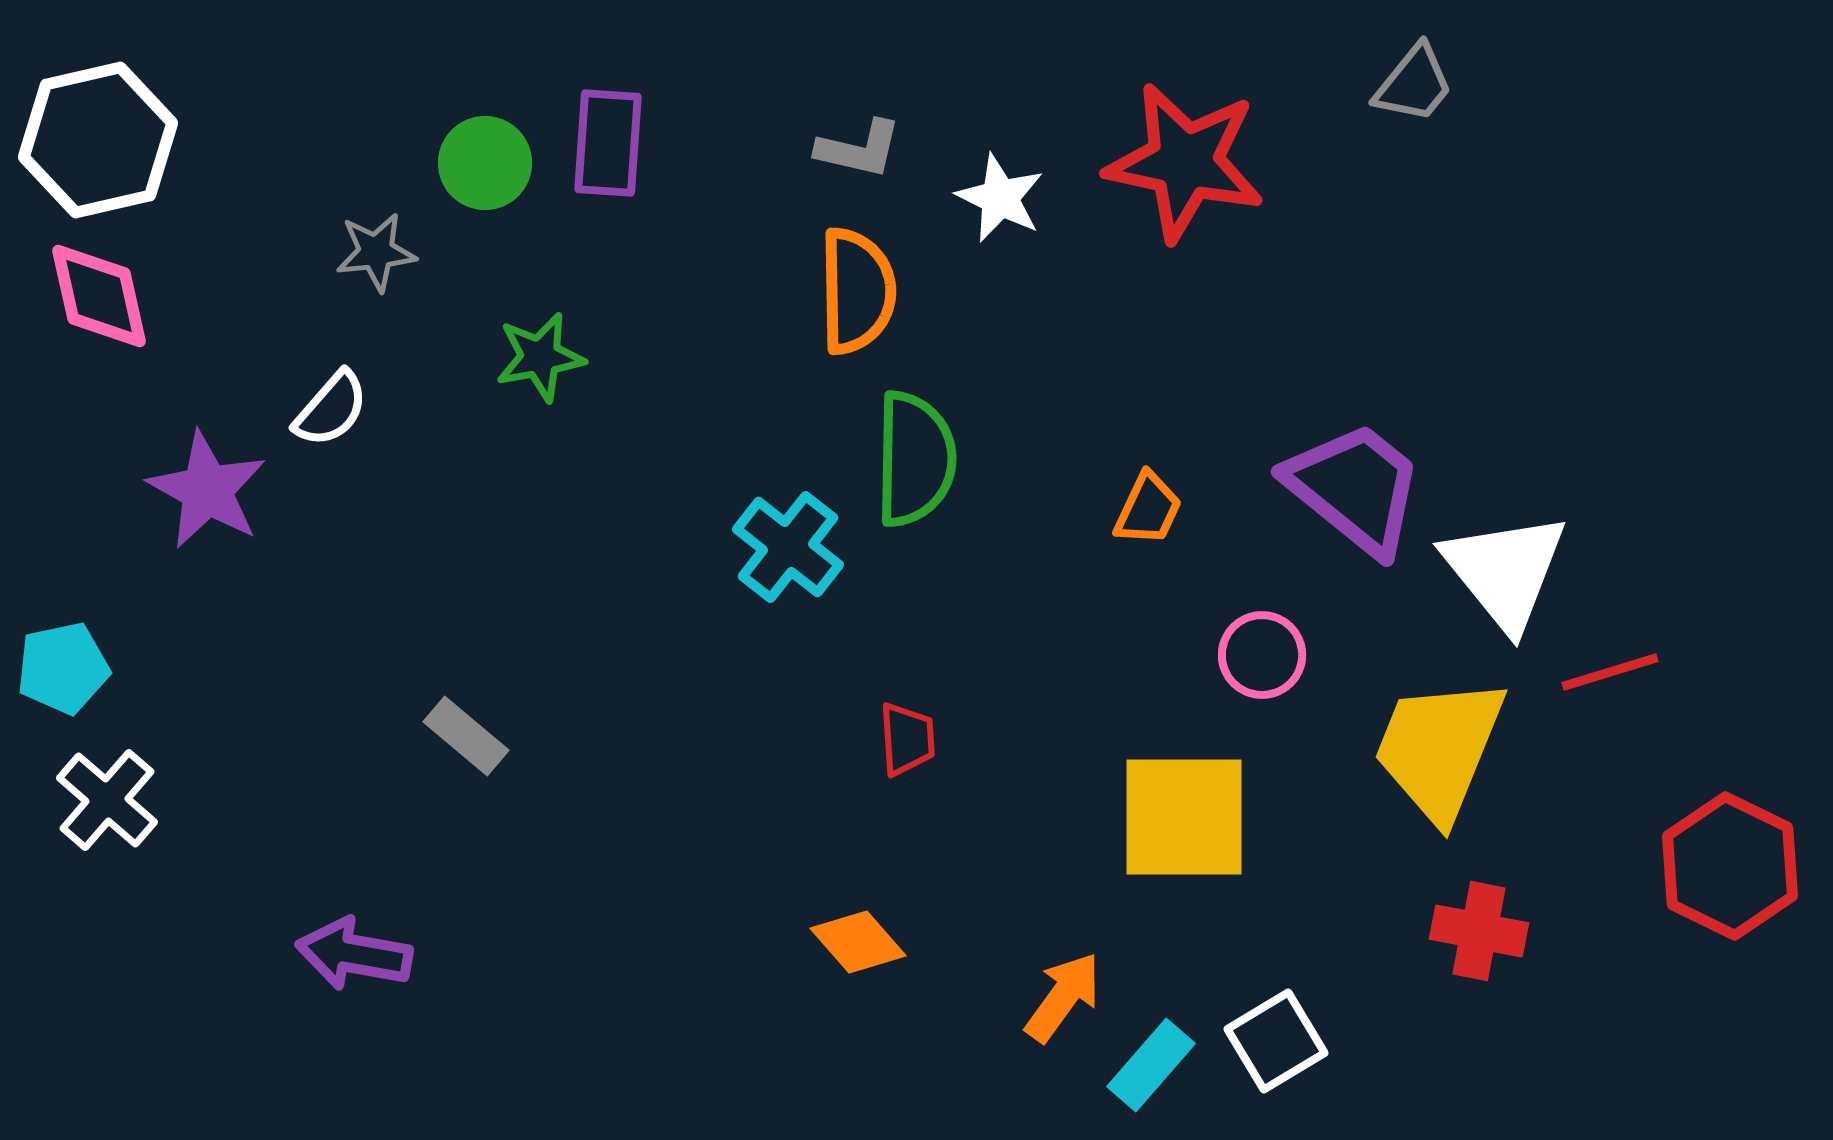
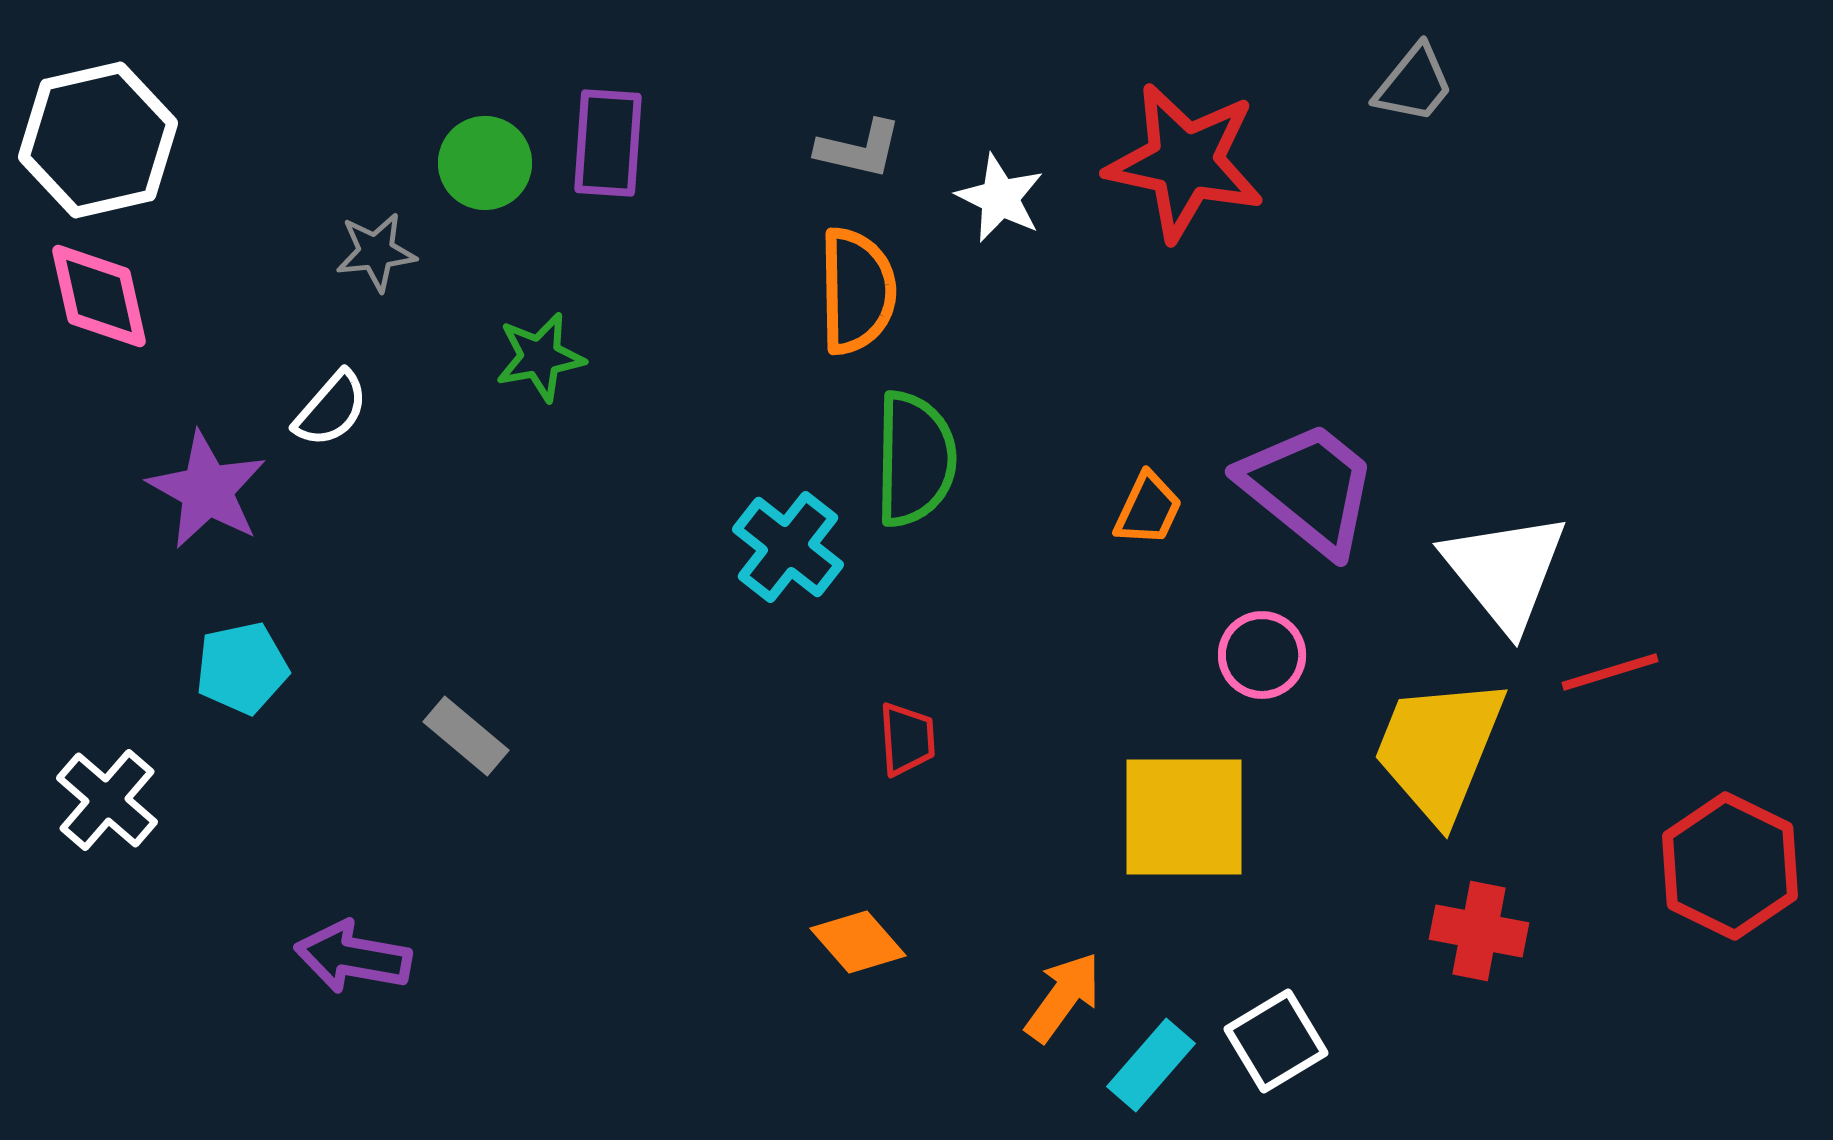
purple trapezoid: moved 46 px left
cyan pentagon: moved 179 px right
purple arrow: moved 1 px left, 3 px down
